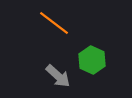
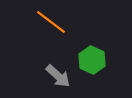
orange line: moved 3 px left, 1 px up
